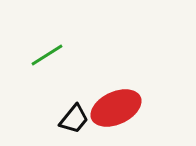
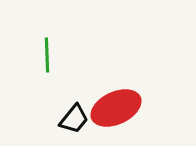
green line: rotated 60 degrees counterclockwise
